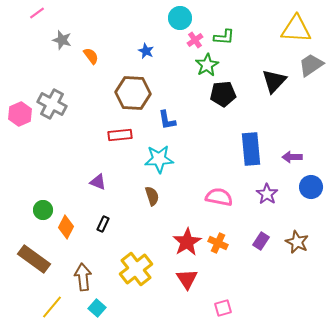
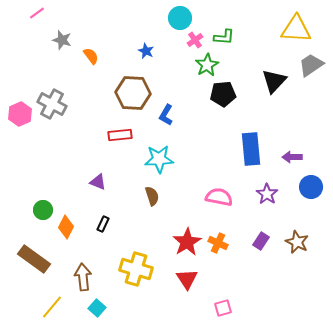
blue L-shape: moved 1 px left, 5 px up; rotated 40 degrees clockwise
yellow cross: rotated 36 degrees counterclockwise
